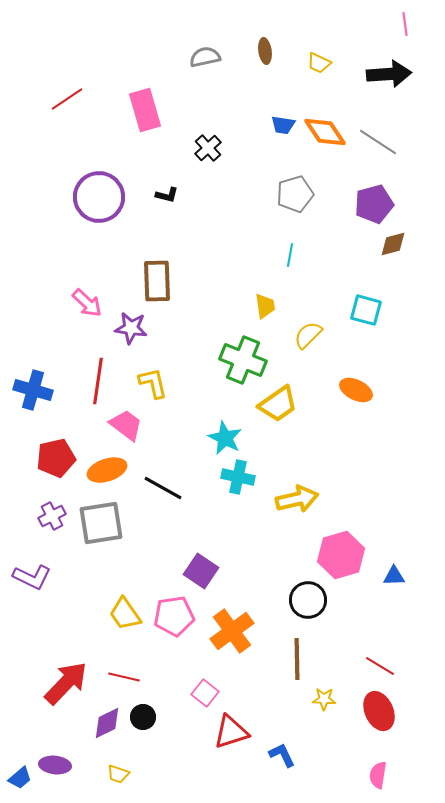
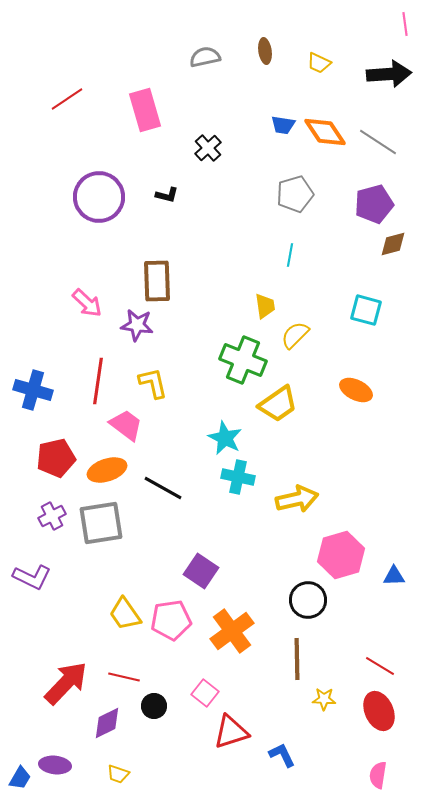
purple star at (131, 328): moved 6 px right, 3 px up
yellow semicircle at (308, 335): moved 13 px left
pink pentagon at (174, 616): moved 3 px left, 4 px down
black circle at (143, 717): moved 11 px right, 11 px up
blue trapezoid at (20, 778): rotated 20 degrees counterclockwise
